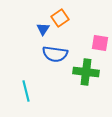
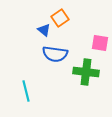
blue triangle: moved 1 px right, 1 px down; rotated 24 degrees counterclockwise
